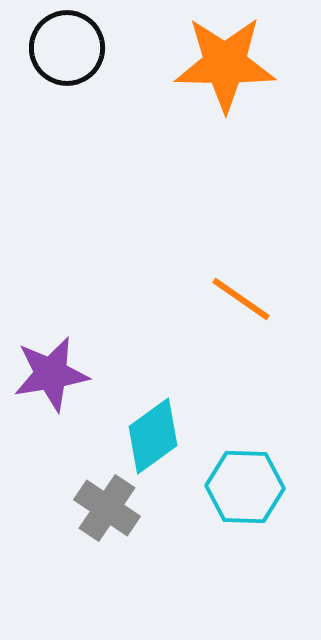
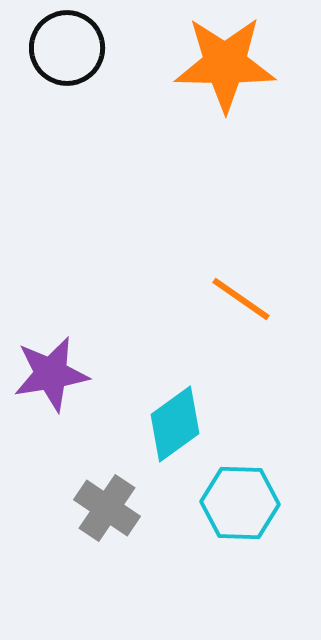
cyan diamond: moved 22 px right, 12 px up
cyan hexagon: moved 5 px left, 16 px down
